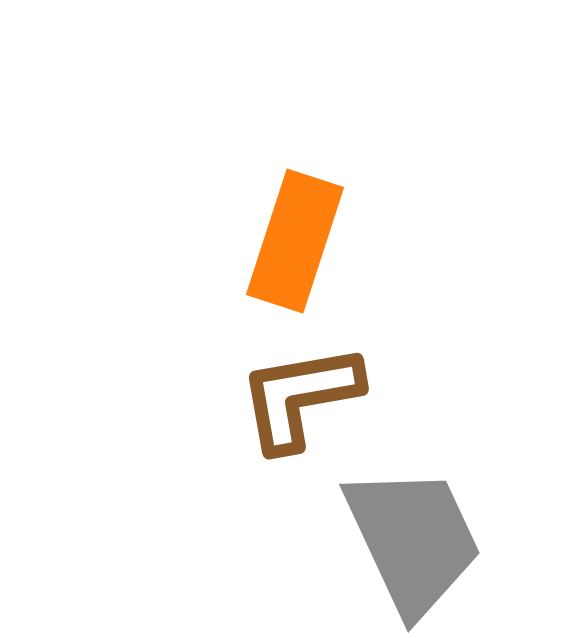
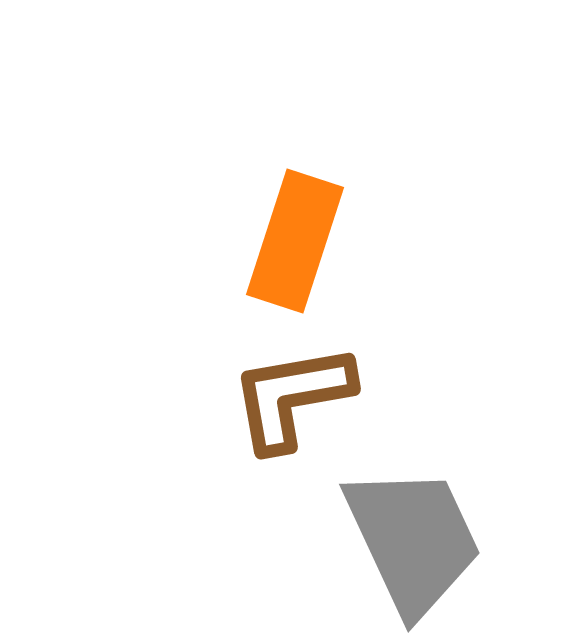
brown L-shape: moved 8 px left
